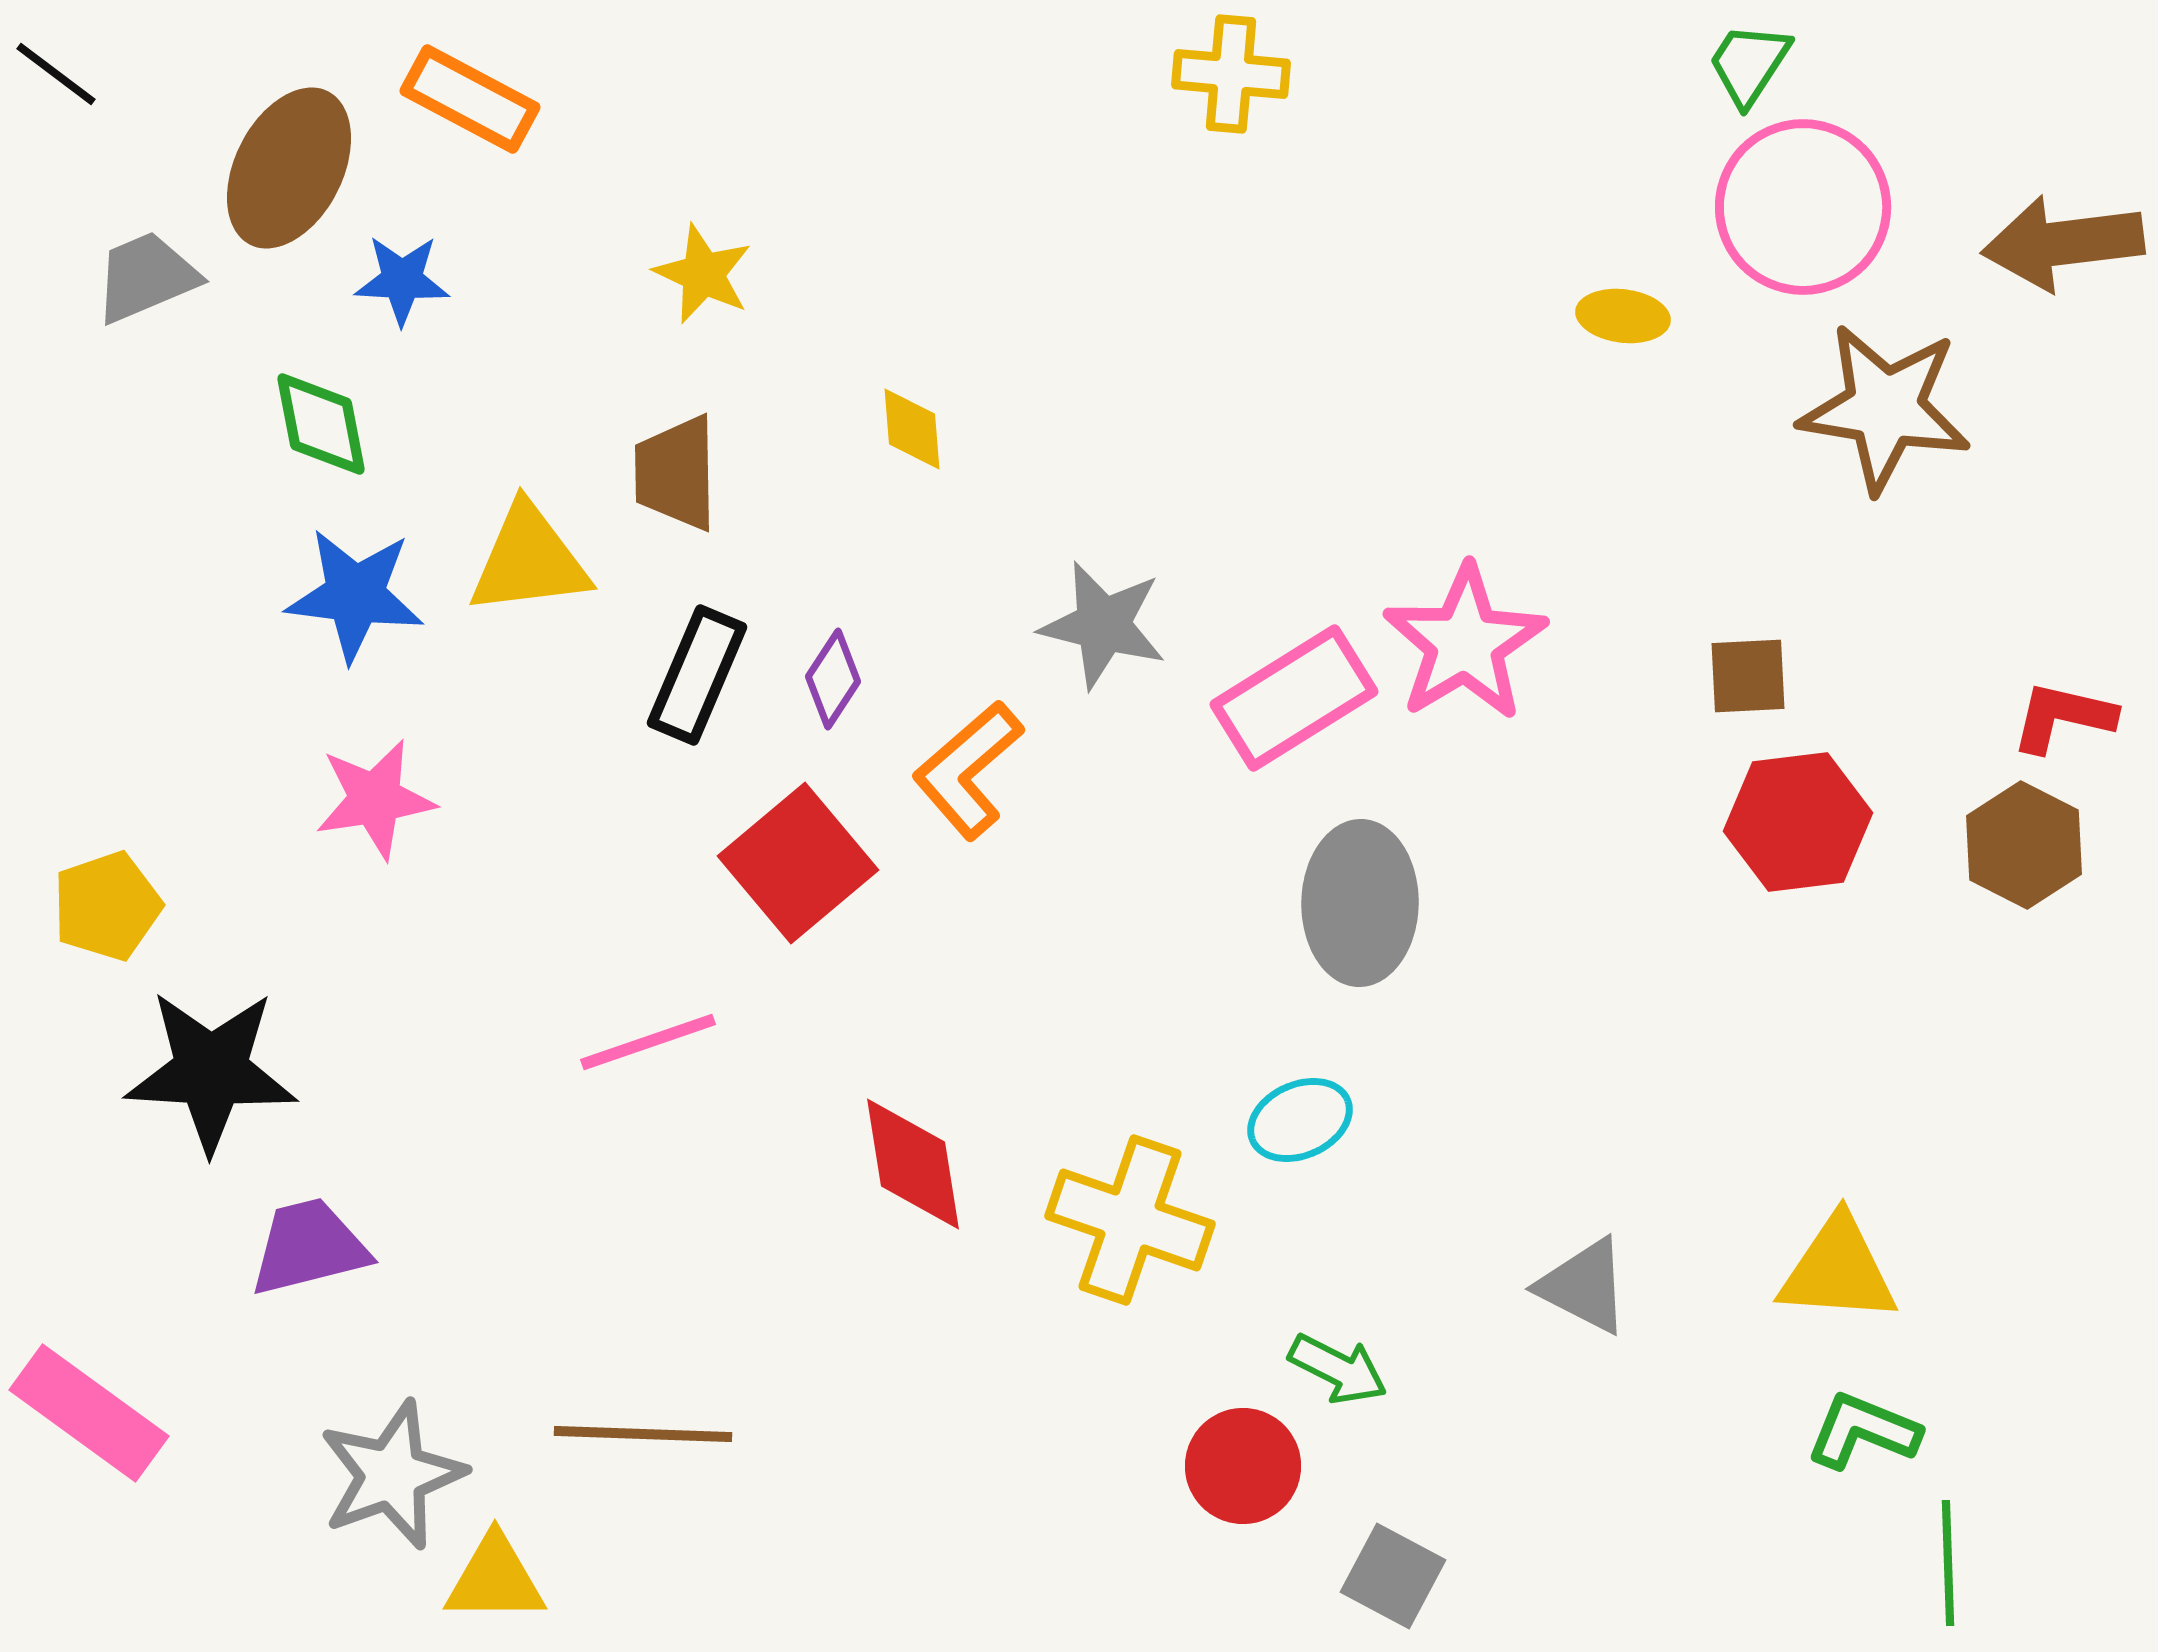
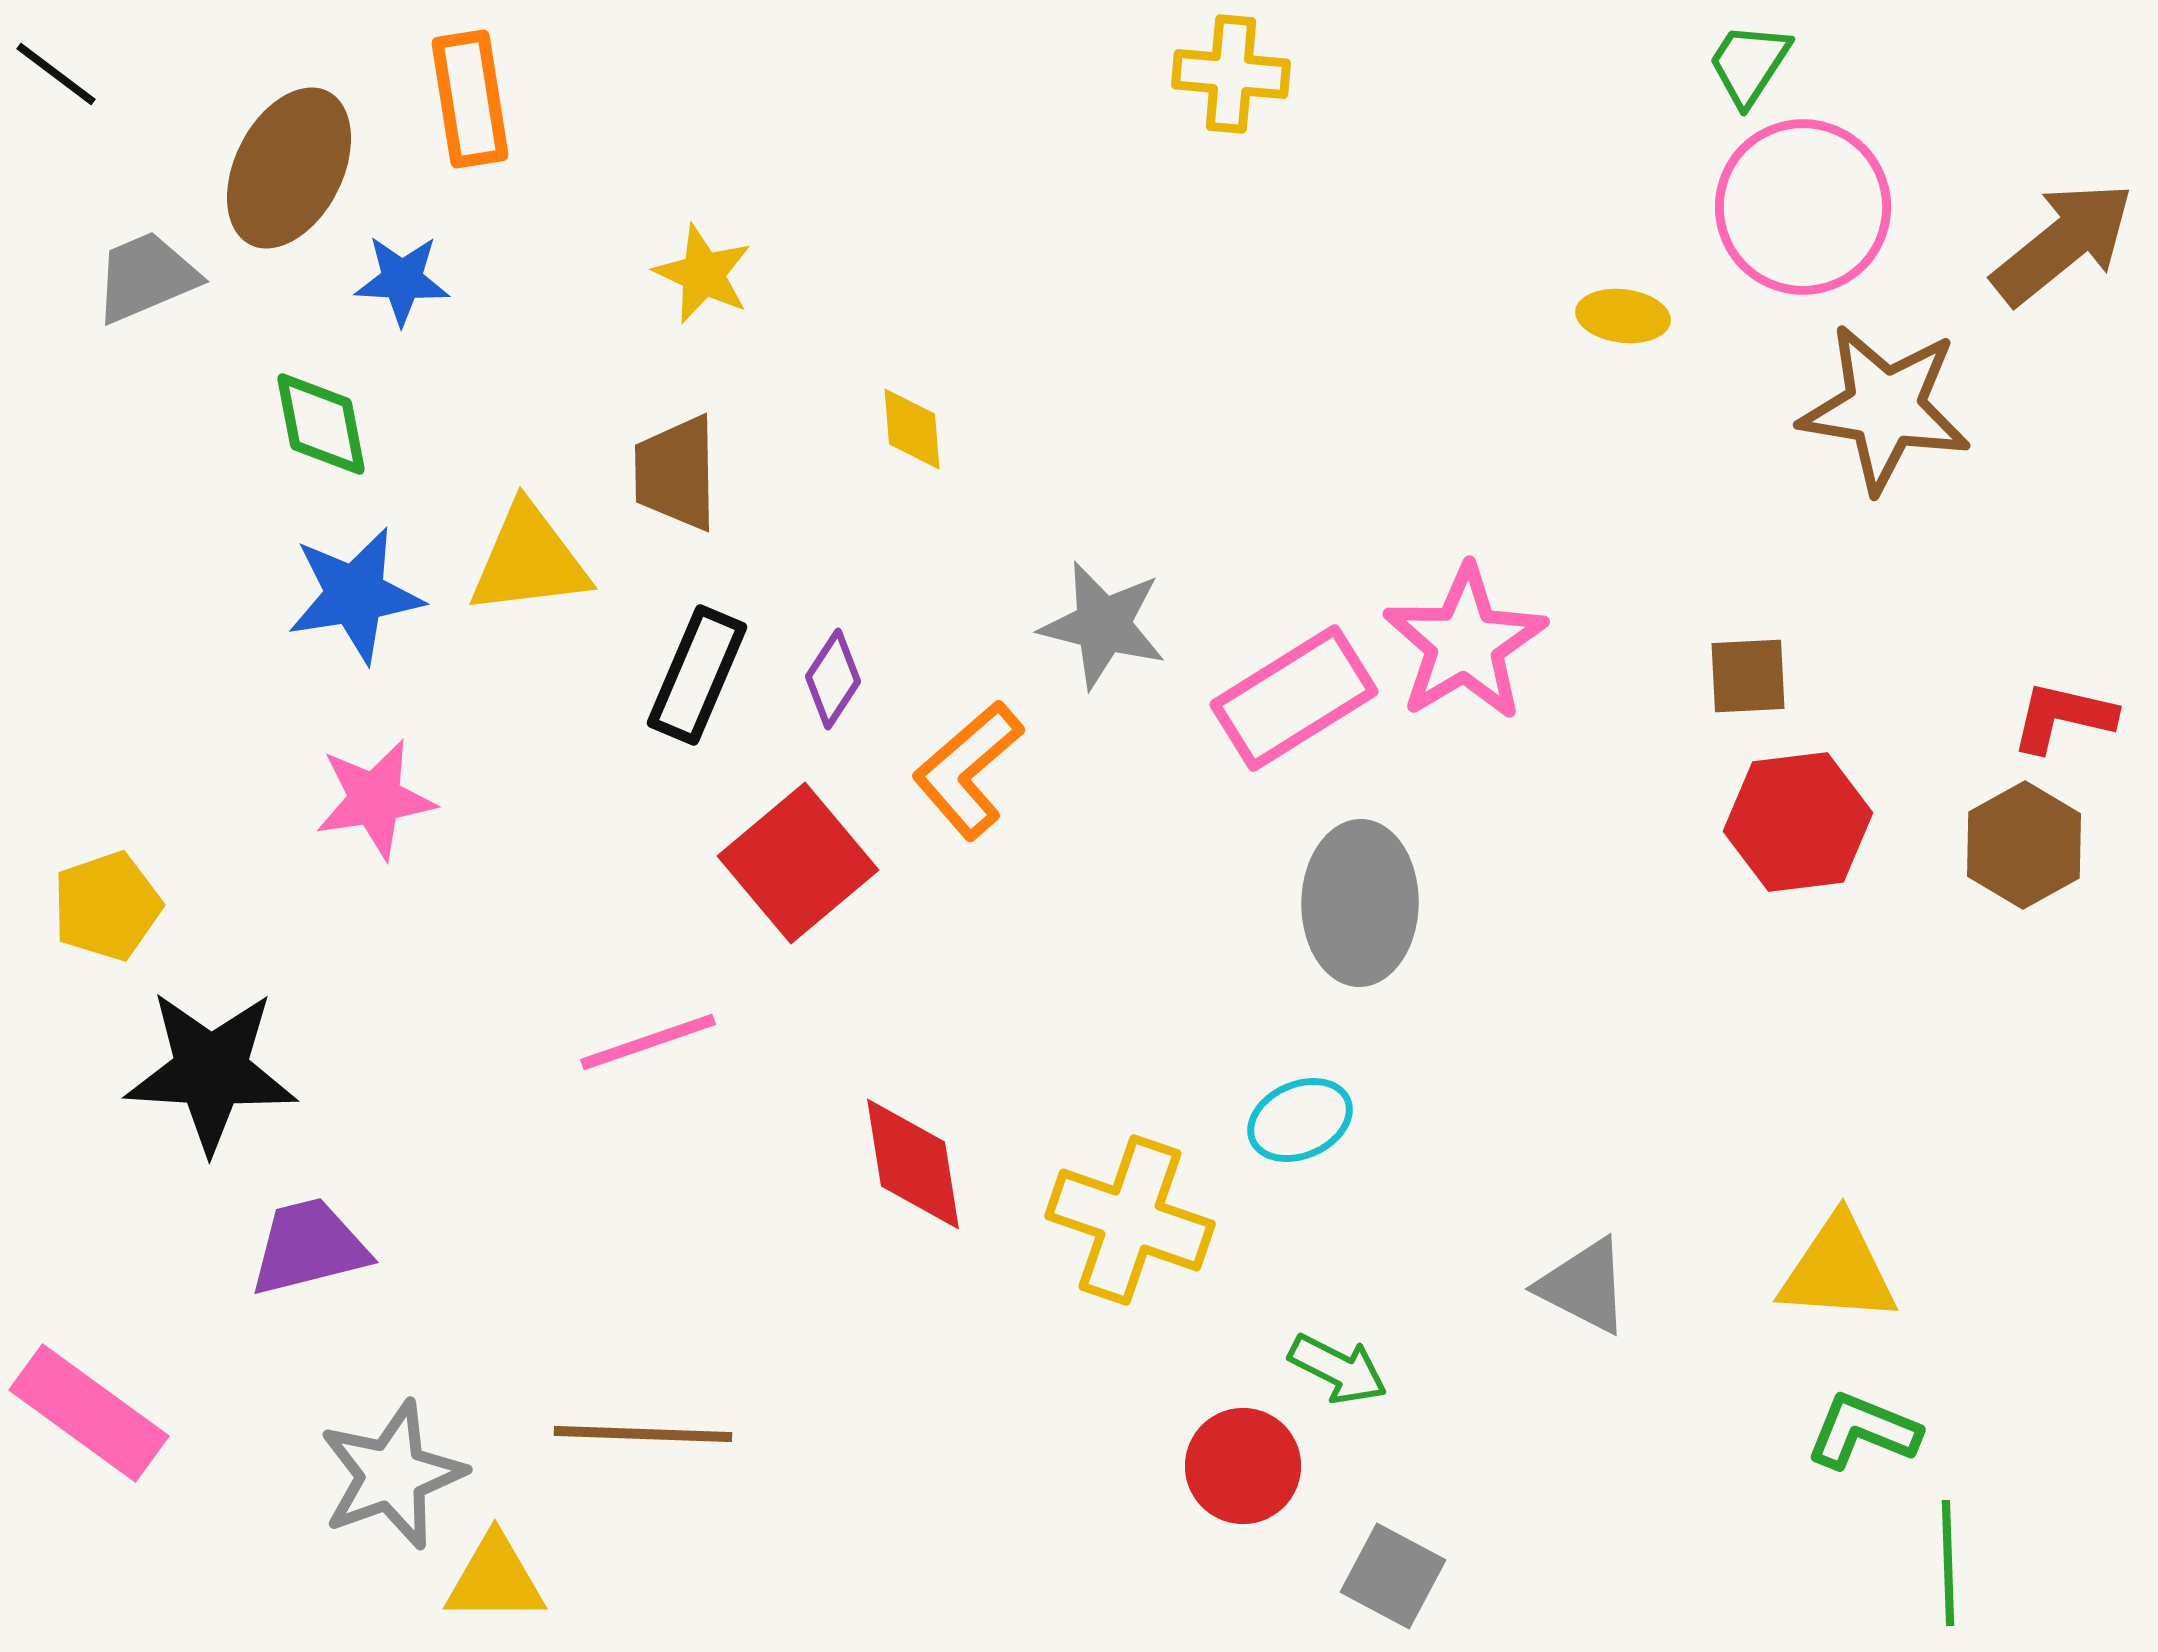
orange rectangle at (470, 99): rotated 53 degrees clockwise
brown arrow at (2063, 243): rotated 148 degrees clockwise
blue star at (355, 595): rotated 16 degrees counterclockwise
brown hexagon at (2024, 845): rotated 4 degrees clockwise
